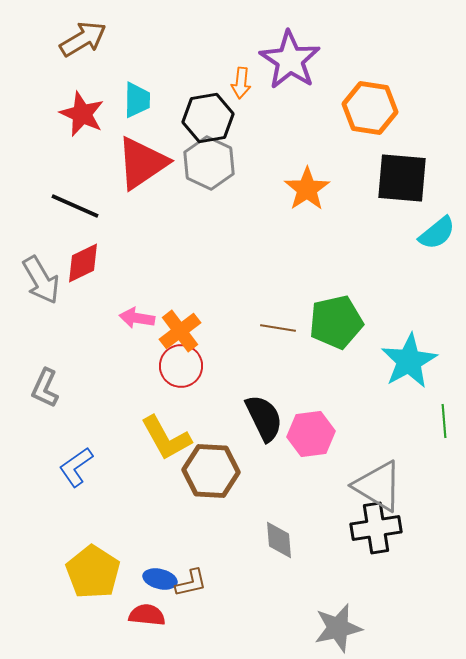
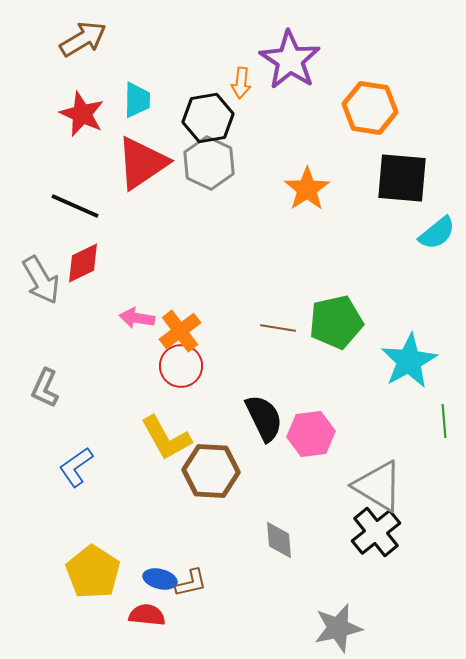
black cross: moved 4 px down; rotated 30 degrees counterclockwise
